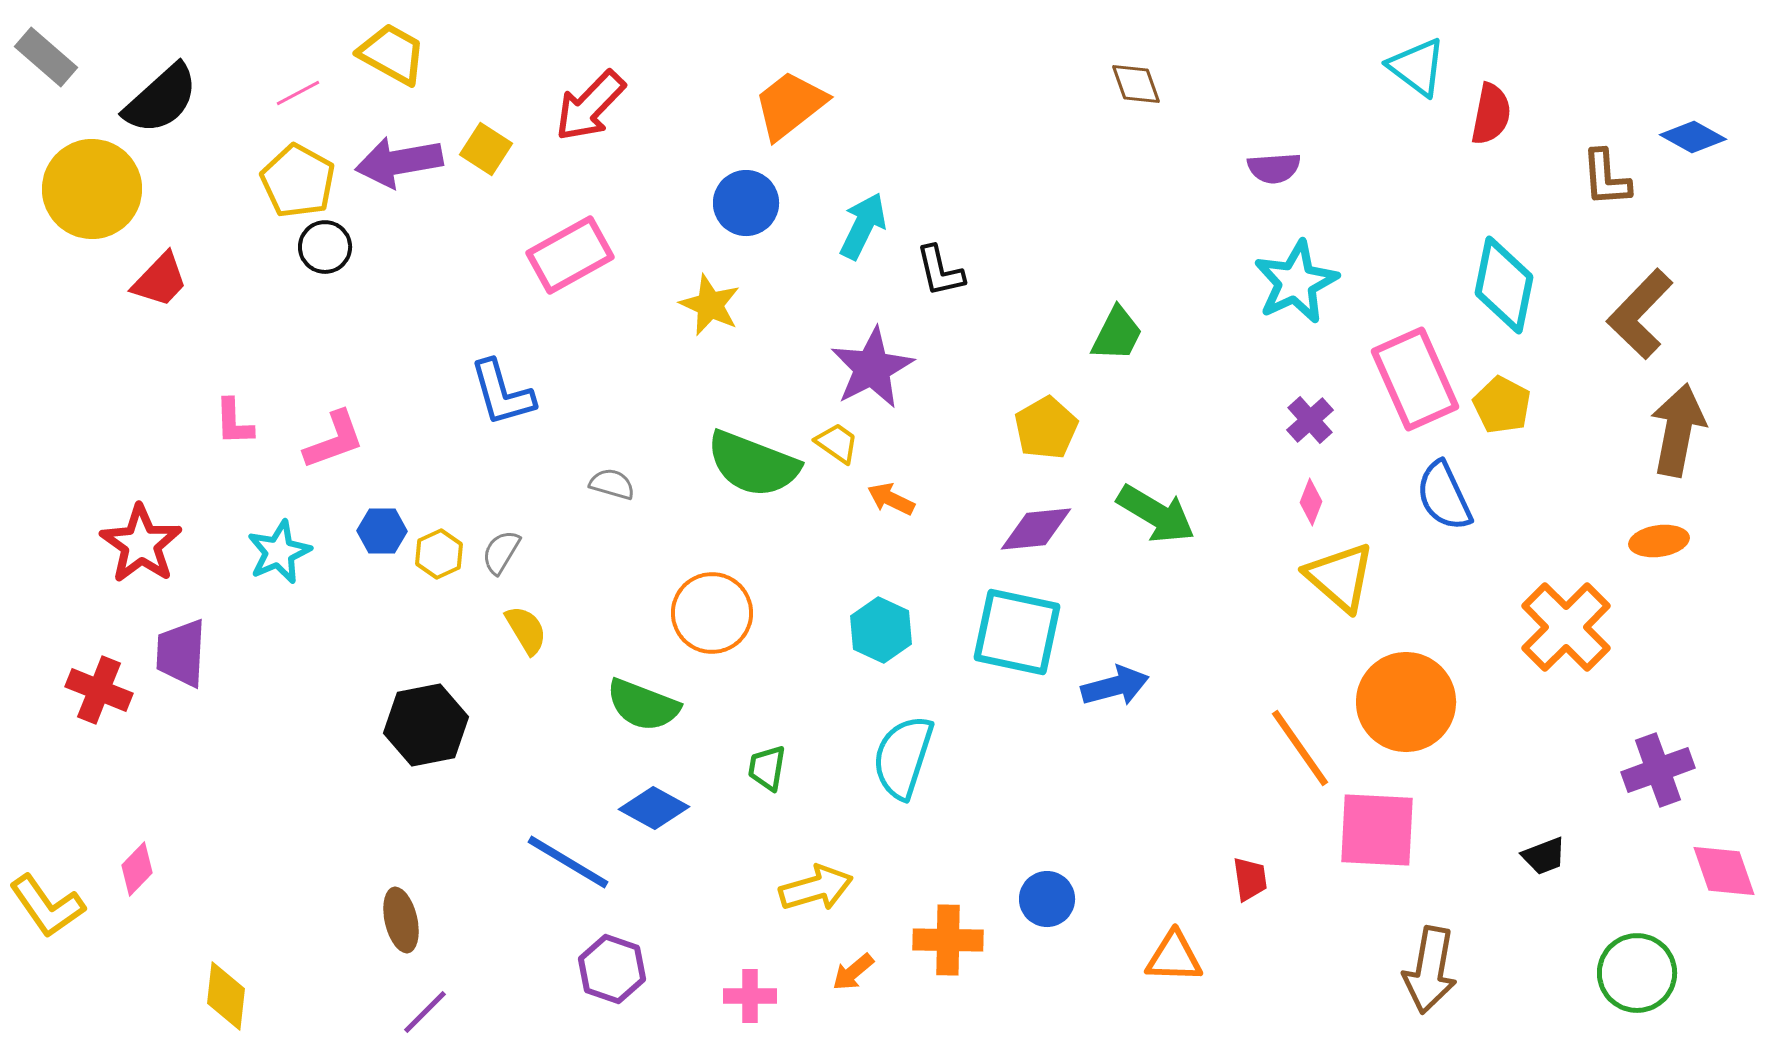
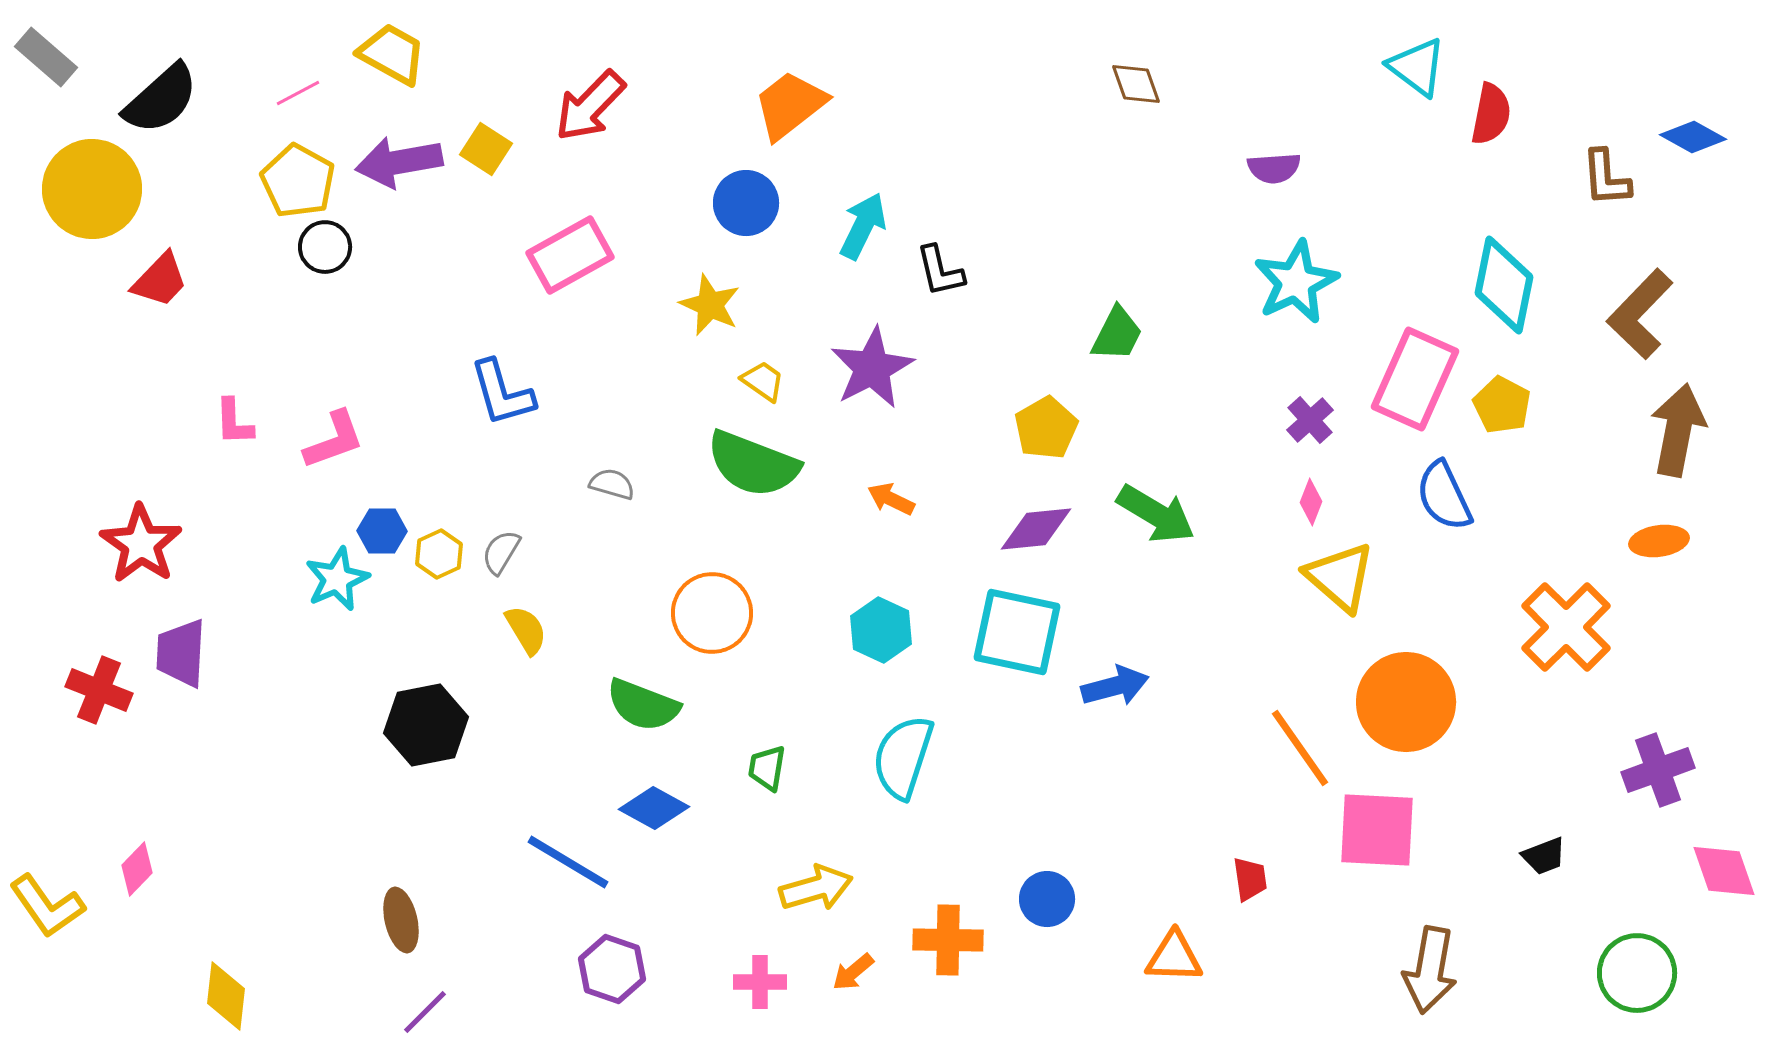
pink rectangle at (1415, 379): rotated 48 degrees clockwise
yellow trapezoid at (837, 443): moved 74 px left, 62 px up
cyan star at (279, 552): moved 58 px right, 27 px down
pink cross at (750, 996): moved 10 px right, 14 px up
